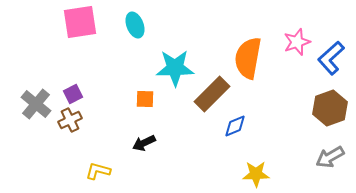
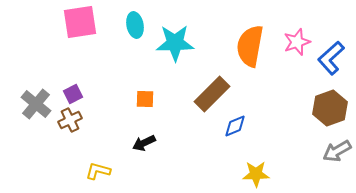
cyan ellipse: rotated 10 degrees clockwise
orange semicircle: moved 2 px right, 12 px up
cyan star: moved 25 px up
gray arrow: moved 7 px right, 6 px up
